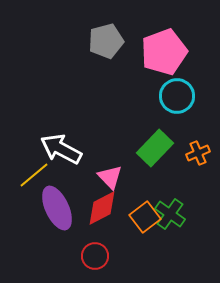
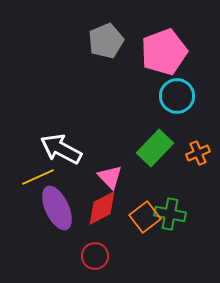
gray pentagon: rotated 8 degrees counterclockwise
yellow line: moved 4 px right, 2 px down; rotated 16 degrees clockwise
green cross: rotated 24 degrees counterclockwise
